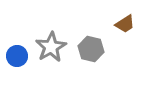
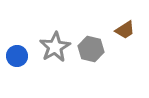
brown trapezoid: moved 6 px down
gray star: moved 4 px right
